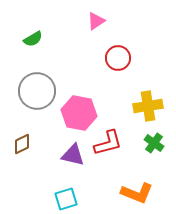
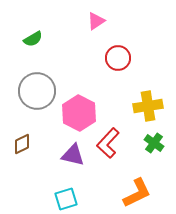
pink hexagon: rotated 16 degrees clockwise
red L-shape: rotated 148 degrees clockwise
orange L-shape: rotated 48 degrees counterclockwise
